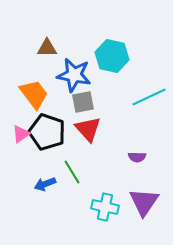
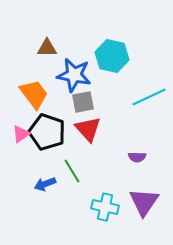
green line: moved 1 px up
